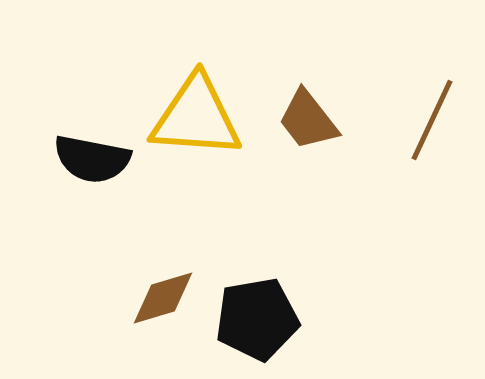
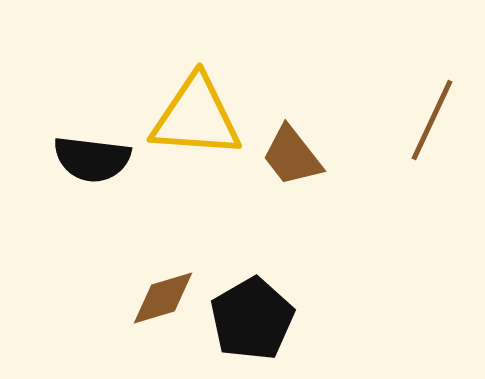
brown trapezoid: moved 16 px left, 36 px down
black semicircle: rotated 4 degrees counterclockwise
black pentagon: moved 5 px left; rotated 20 degrees counterclockwise
